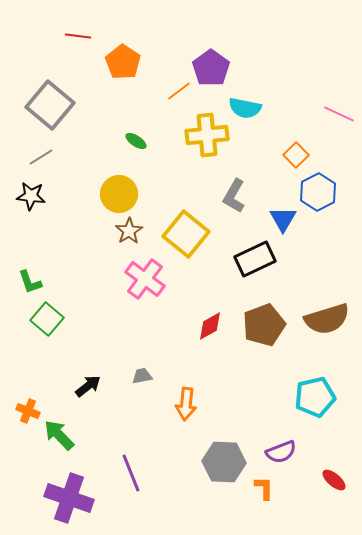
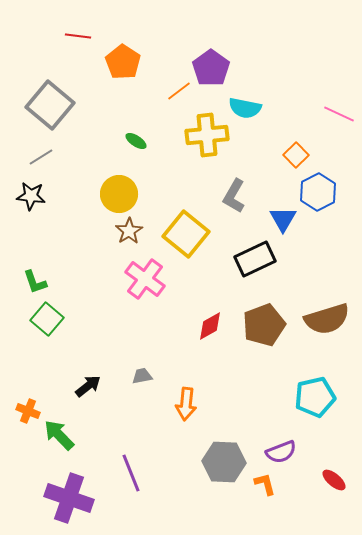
green L-shape: moved 5 px right
orange L-shape: moved 1 px right, 4 px up; rotated 15 degrees counterclockwise
